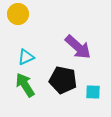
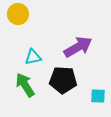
purple arrow: rotated 72 degrees counterclockwise
cyan triangle: moved 7 px right; rotated 12 degrees clockwise
black pentagon: rotated 8 degrees counterclockwise
cyan square: moved 5 px right, 4 px down
